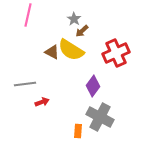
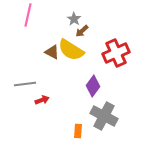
red arrow: moved 2 px up
gray cross: moved 4 px right, 1 px up
